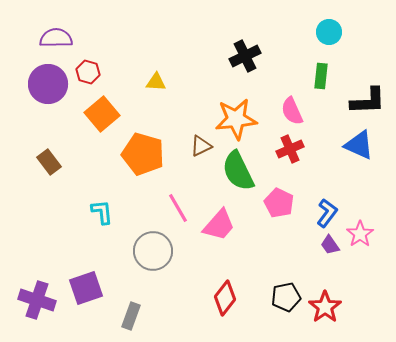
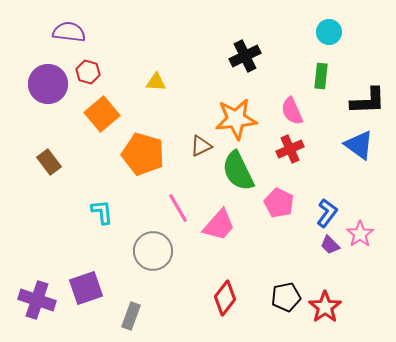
purple semicircle: moved 13 px right, 6 px up; rotated 8 degrees clockwise
blue triangle: rotated 12 degrees clockwise
purple trapezoid: rotated 10 degrees counterclockwise
